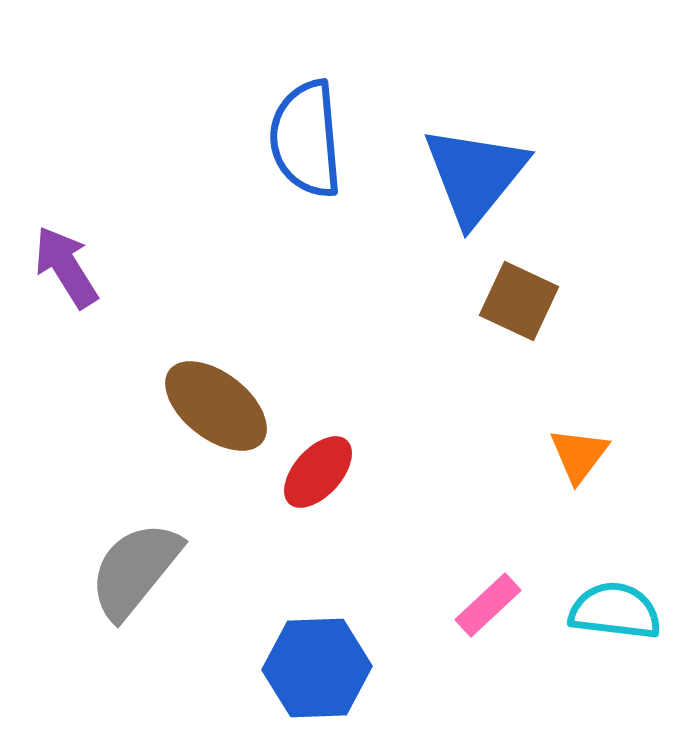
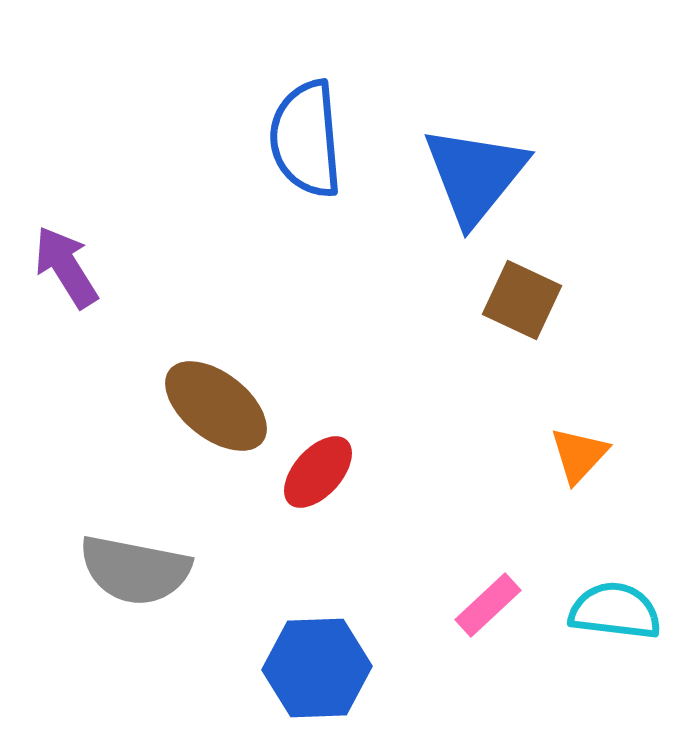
brown square: moved 3 px right, 1 px up
orange triangle: rotated 6 degrees clockwise
gray semicircle: rotated 118 degrees counterclockwise
